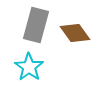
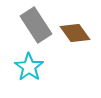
gray rectangle: rotated 48 degrees counterclockwise
